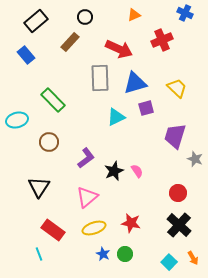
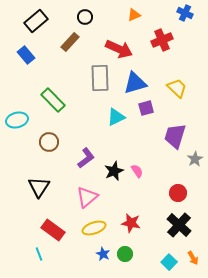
gray star: rotated 21 degrees clockwise
